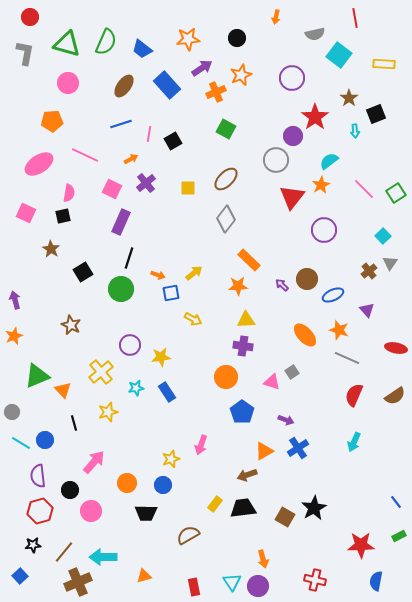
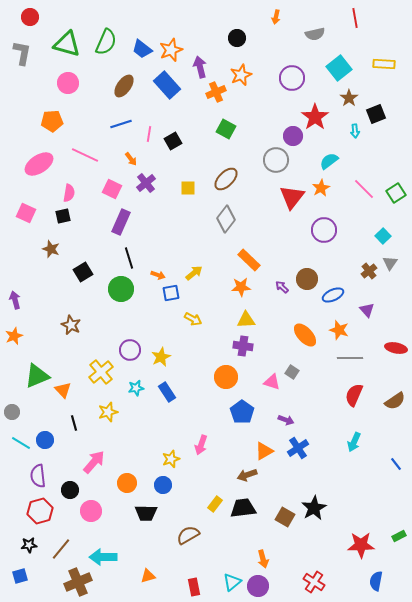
orange star at (188, 39): moved 17 px left, 11 px down; rotated 15 degrees counterclockwise
gray L-shape at (25, 53): moved 3 px left
cyan square at (339, 55): moved 13 px down; rotated 15 degrees clockwise
purple arrow at (202, 68): moved 2 px left, 1 px up; rotated 70 degrees counterclockwise
orange arrow at (131, 159): rotated 80 degrees clockwise
orange star at (321, 185): moved 3 px down
brown star at (51, 249): rotated 12 degrees counterclockwise
black line at (129, 258): rotated 35 degrees counterclockwise
purple arrow at (282, 285): moved 2 px down
orange star at (238, 286): moved 3 px right, 1 px down
purple circle at (130, 345): moved 5 px down
yellow star at (161, 357): rotated 18 degrees counterclockwise
gray line at (347, 358): moved 3 px right; rotated 25 degrees counterclockwise
gray square at (292, 372): rotated 24 degrees counterclockwise
brown semicircle at (395, 396): moved 5 px down
blue line at (396, 502): moved 38 px up
black star at (33, 545): moved 4 px left
brown line at (64, 552): moved 3 px left, 3 px up
blue square at (20, 576): rotated 28 degrees clockwise
orange triangle at (144, 576): moved 4 px right
red cross at (315, 580): moved 1 px left, 2 px down; rotated 20 degrees clockwise
cyan triangle at (232, 582): rotated 24 degrees clockwise
